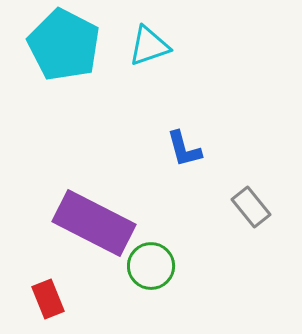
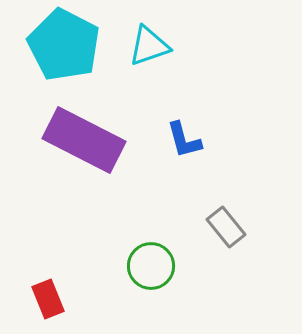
blue L-shape: moved 9 px up
gray rectangle: moved 25 px left, 20 px down
purple rectangle: moved 10 px left, 83 px up
